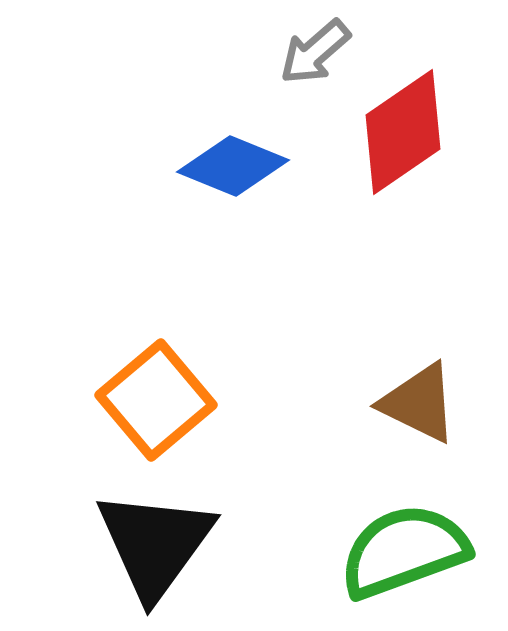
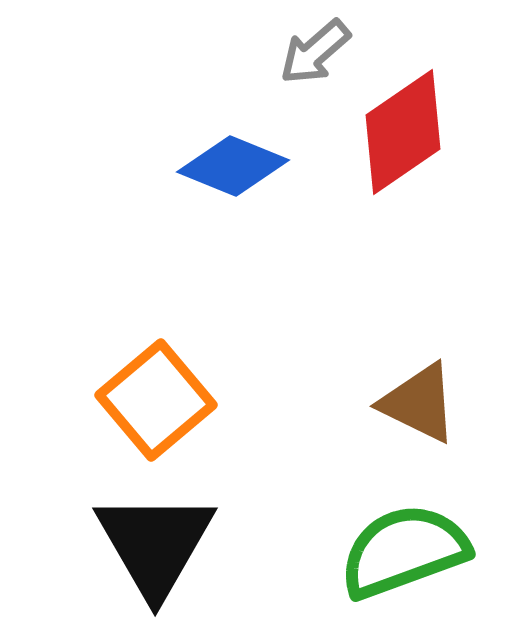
black triangle: rotated 6 degrees counterclockwise
